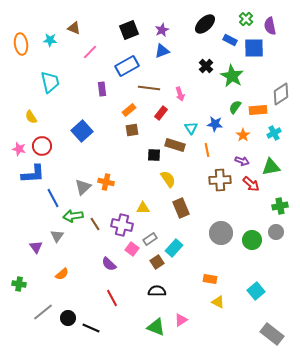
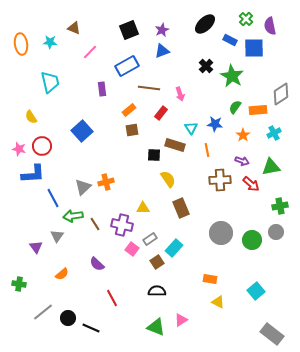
cyan star at (50, 40): moved 2 px down
orange cross at (106, 182): rotated 28 degrees counterclockwise
purple semicircle at (109, 264): moved 12 px left
